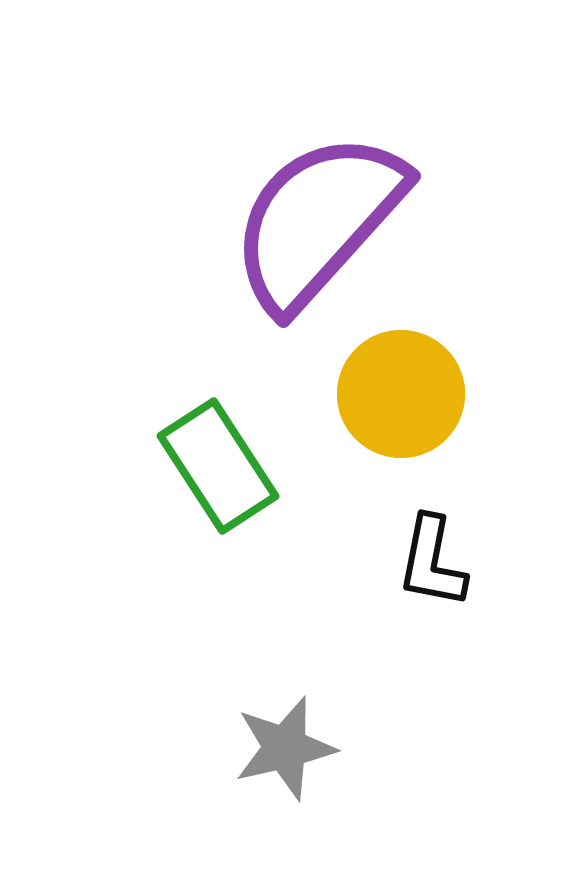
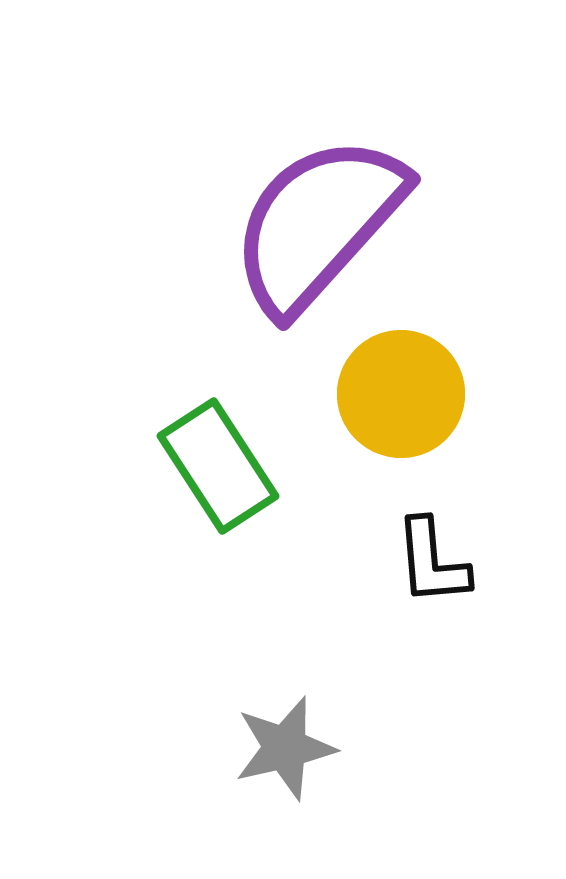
purple semicircle: moved 3 px down
black L-shape: rotated 16 degrees counterclockwise
